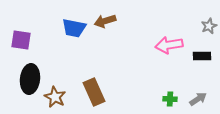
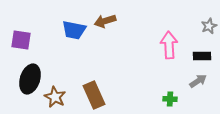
blue trapezoid: moved 2 px down
pink arrow: rotated 96 degrees clockwise
black ellipse: rotated 12 degrees clockwise
brown rectangle: moved 3 px down
gray arrow: moved 18 px up
